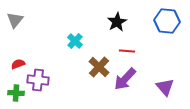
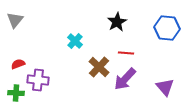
blue hexagon: moved 7 px down
red line: moved 1 px left, 2 px down
